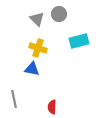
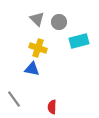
gray circle: moved 8 px down
gray line: rotated 24 degrees counterclockwise
